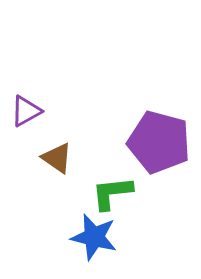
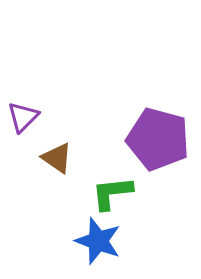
purple triangle: moved 3 px left, 6 px down; rotated 16 degrees counterclockwise
purple pentagon: moved 1 px left, 3 px up
blue star: moved 4 px right, 4 px down; rotated 6 degrees clockwise
